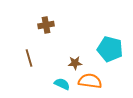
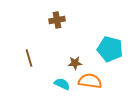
brown cross: moved 11 px right, 5 px up
